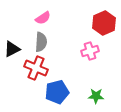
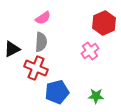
pink cross: rotated 18 degrees counterclockwise
